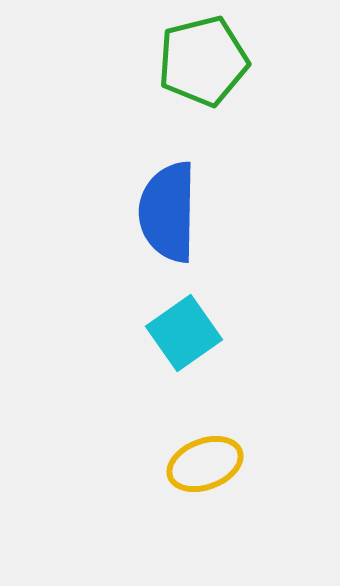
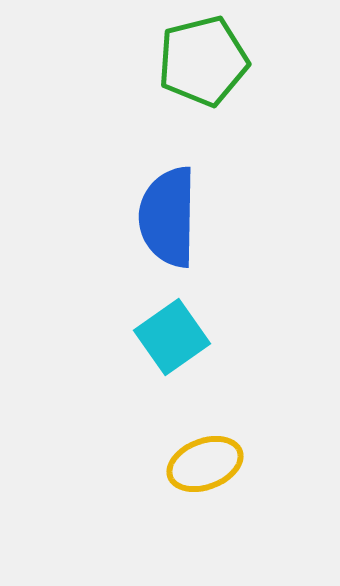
blue semicircle: moved 5 px down
cyan square: moved 12 px left, 4 px down
